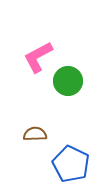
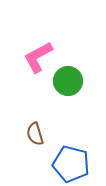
brown semicircle: rotated 105 degrees counterclockwise
blue pentagon: rotated 12 degrees counterclockwise
